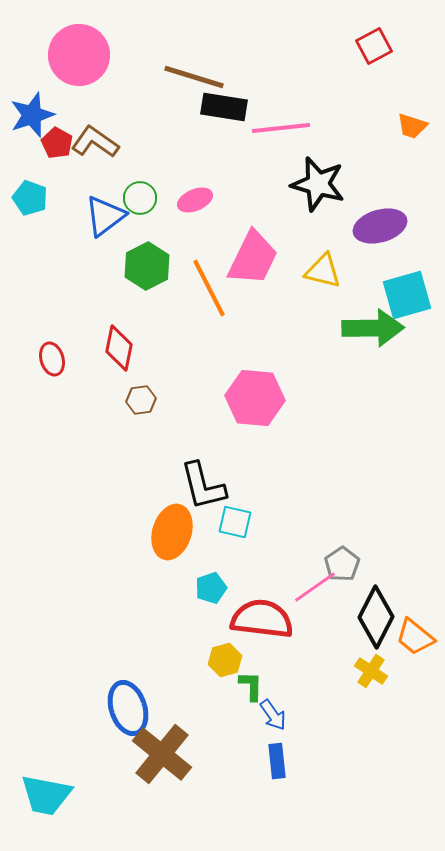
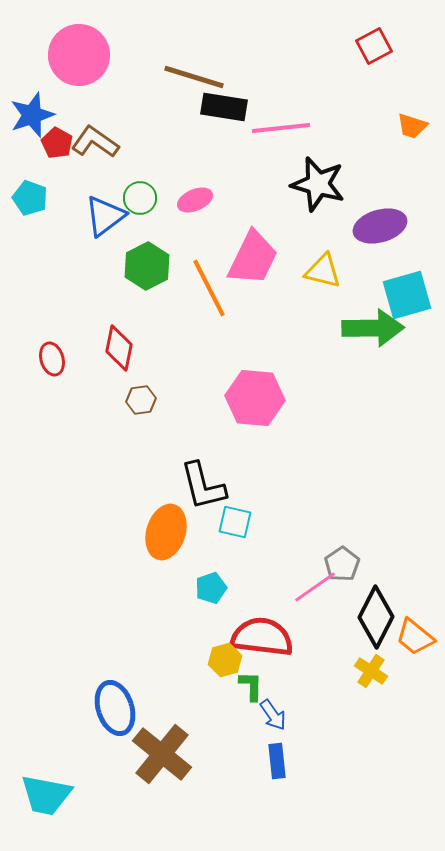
orange ellipse at (172, 532): moved 6 px left
red semicircle at (262, 619): moved 18 px down
blue ellipse at (128, 708): moved 13 px left
